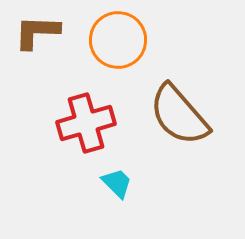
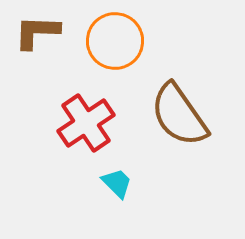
orange circle: moved 3 px left, 1 px down
brown semicircle: rotated 6 degrees clockwise
red cross: rotated 18 degrees counterclockwise
